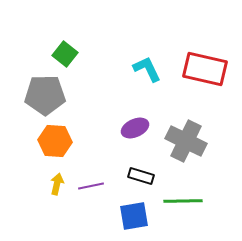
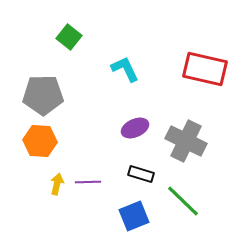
green square: moved 4 px right, 17 px up
cyan L-shape: moved 22 px left
gray pentagon: moved 2 px left
orange hexagon: moved 15 px left
black rectangle: moved 2 px up
purple line: moved 3 px left, 4 px up; rotated 10 degrees clockwise
green line: rotated 45 degrees clockwise
blue square: rotated 12 degrees counterclockwise
